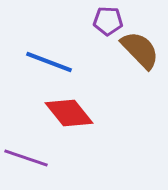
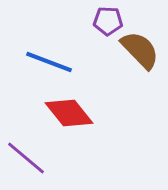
purple line: rotated 21 degrees clockwise
